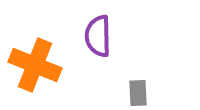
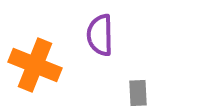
purple semicircle: moved 2 px right, 1 px up
